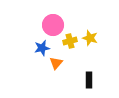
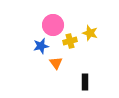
yellow star: moved 5 px up
blue star: moved 1 px left, 2 px up
orange triangle: rotated 16 degrees counterclockwise
black rectangle: moved 4 px left, 2 px down
